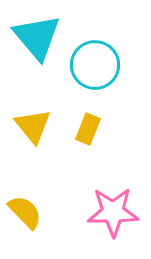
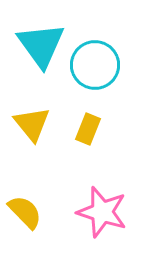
cyan triangle: moved 4 px right, 8 px down; rotated 4 degrees clockwise
yellow triangle: moved 1 px left, 2 px up
pink star: moved 11 px left; rotated 18 degrees clockwise
